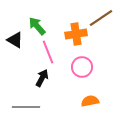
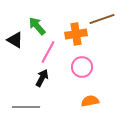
brown line: moved 1 px right, 1 px down; rotated 15 degrees clockwise
pink line: rotated 50 degrees clockwise
